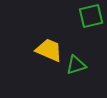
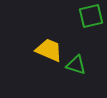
green triangle: rotated 35 degrees clockwise
